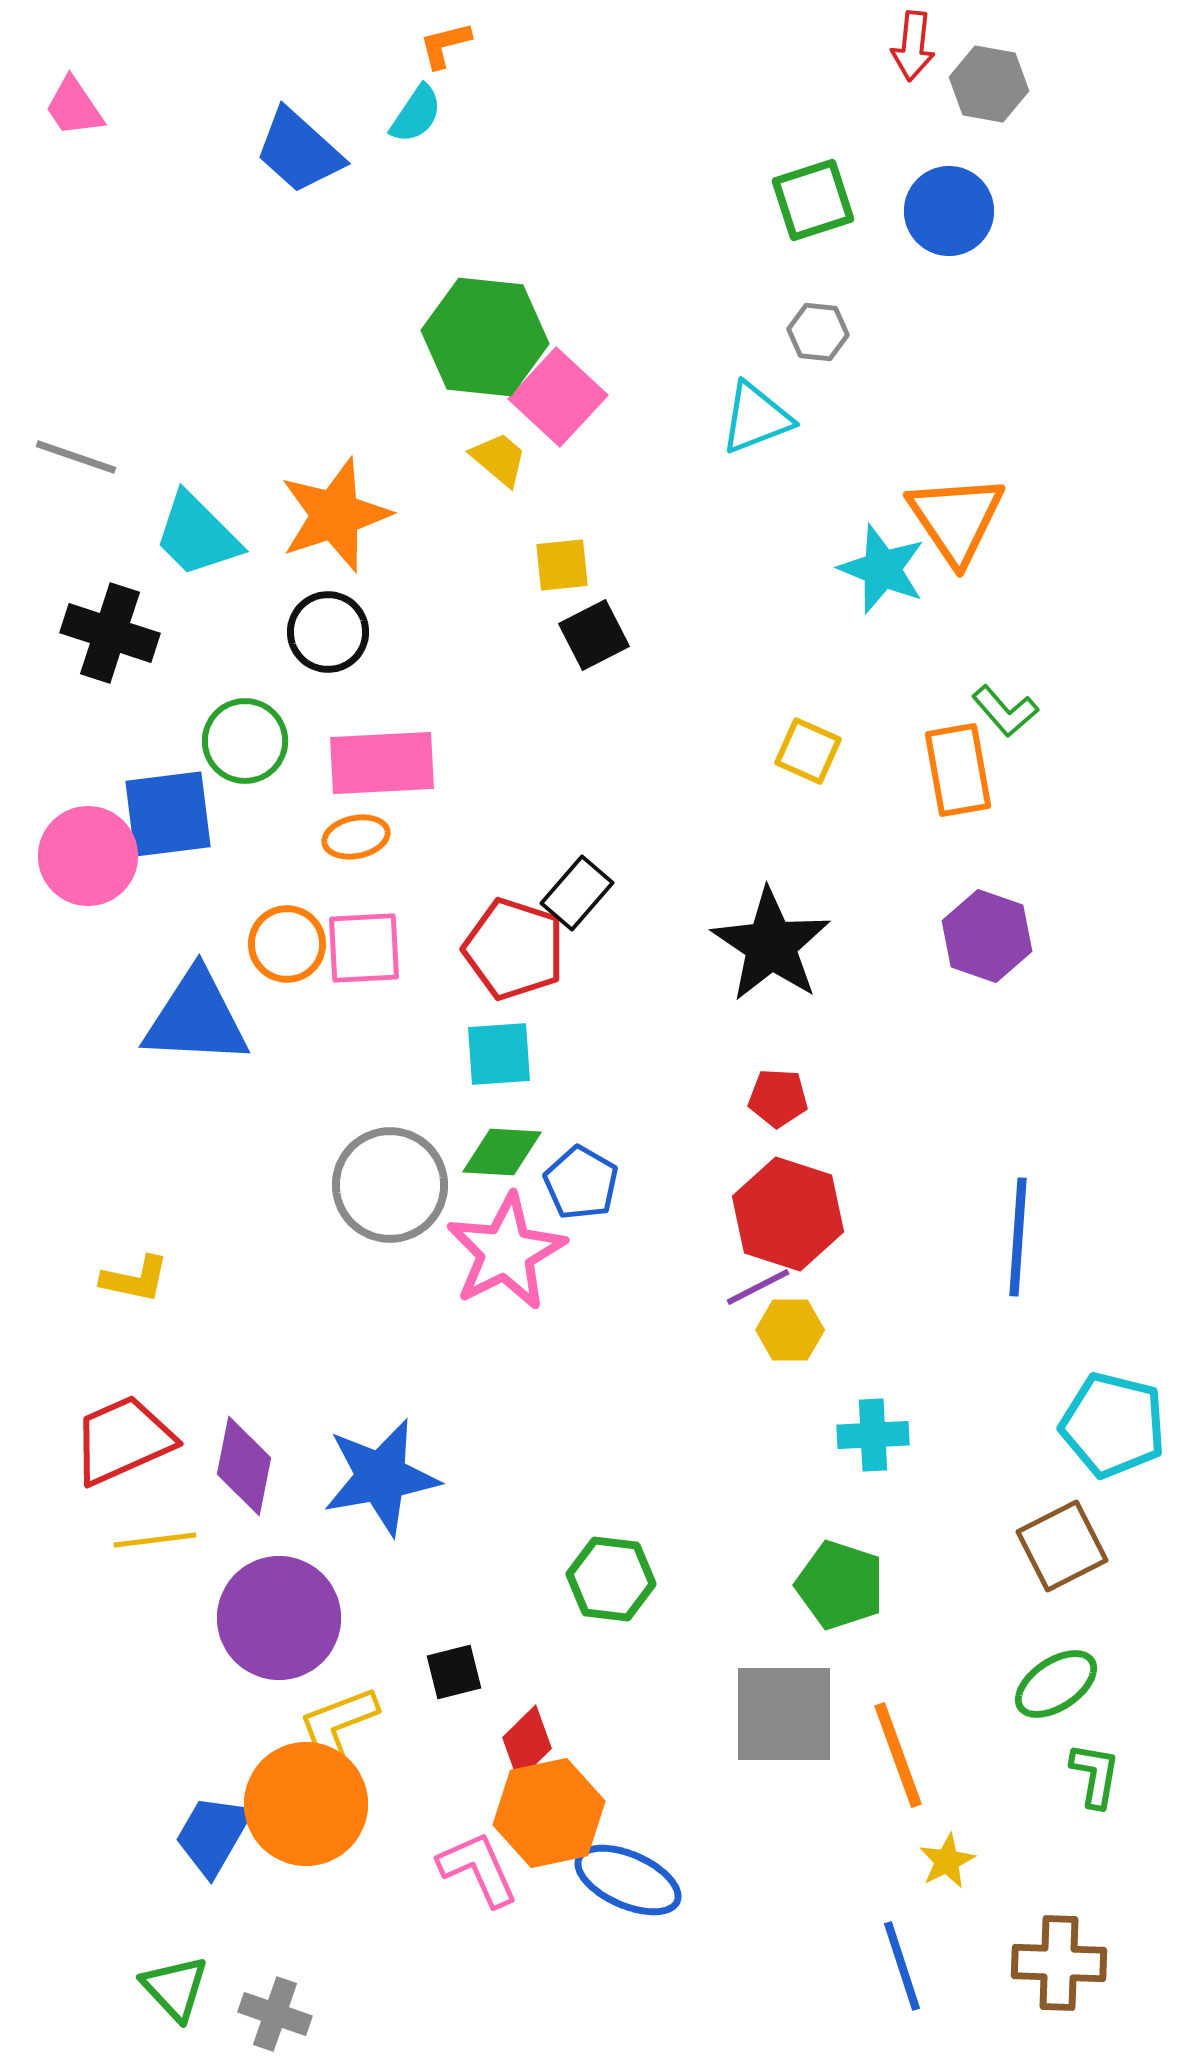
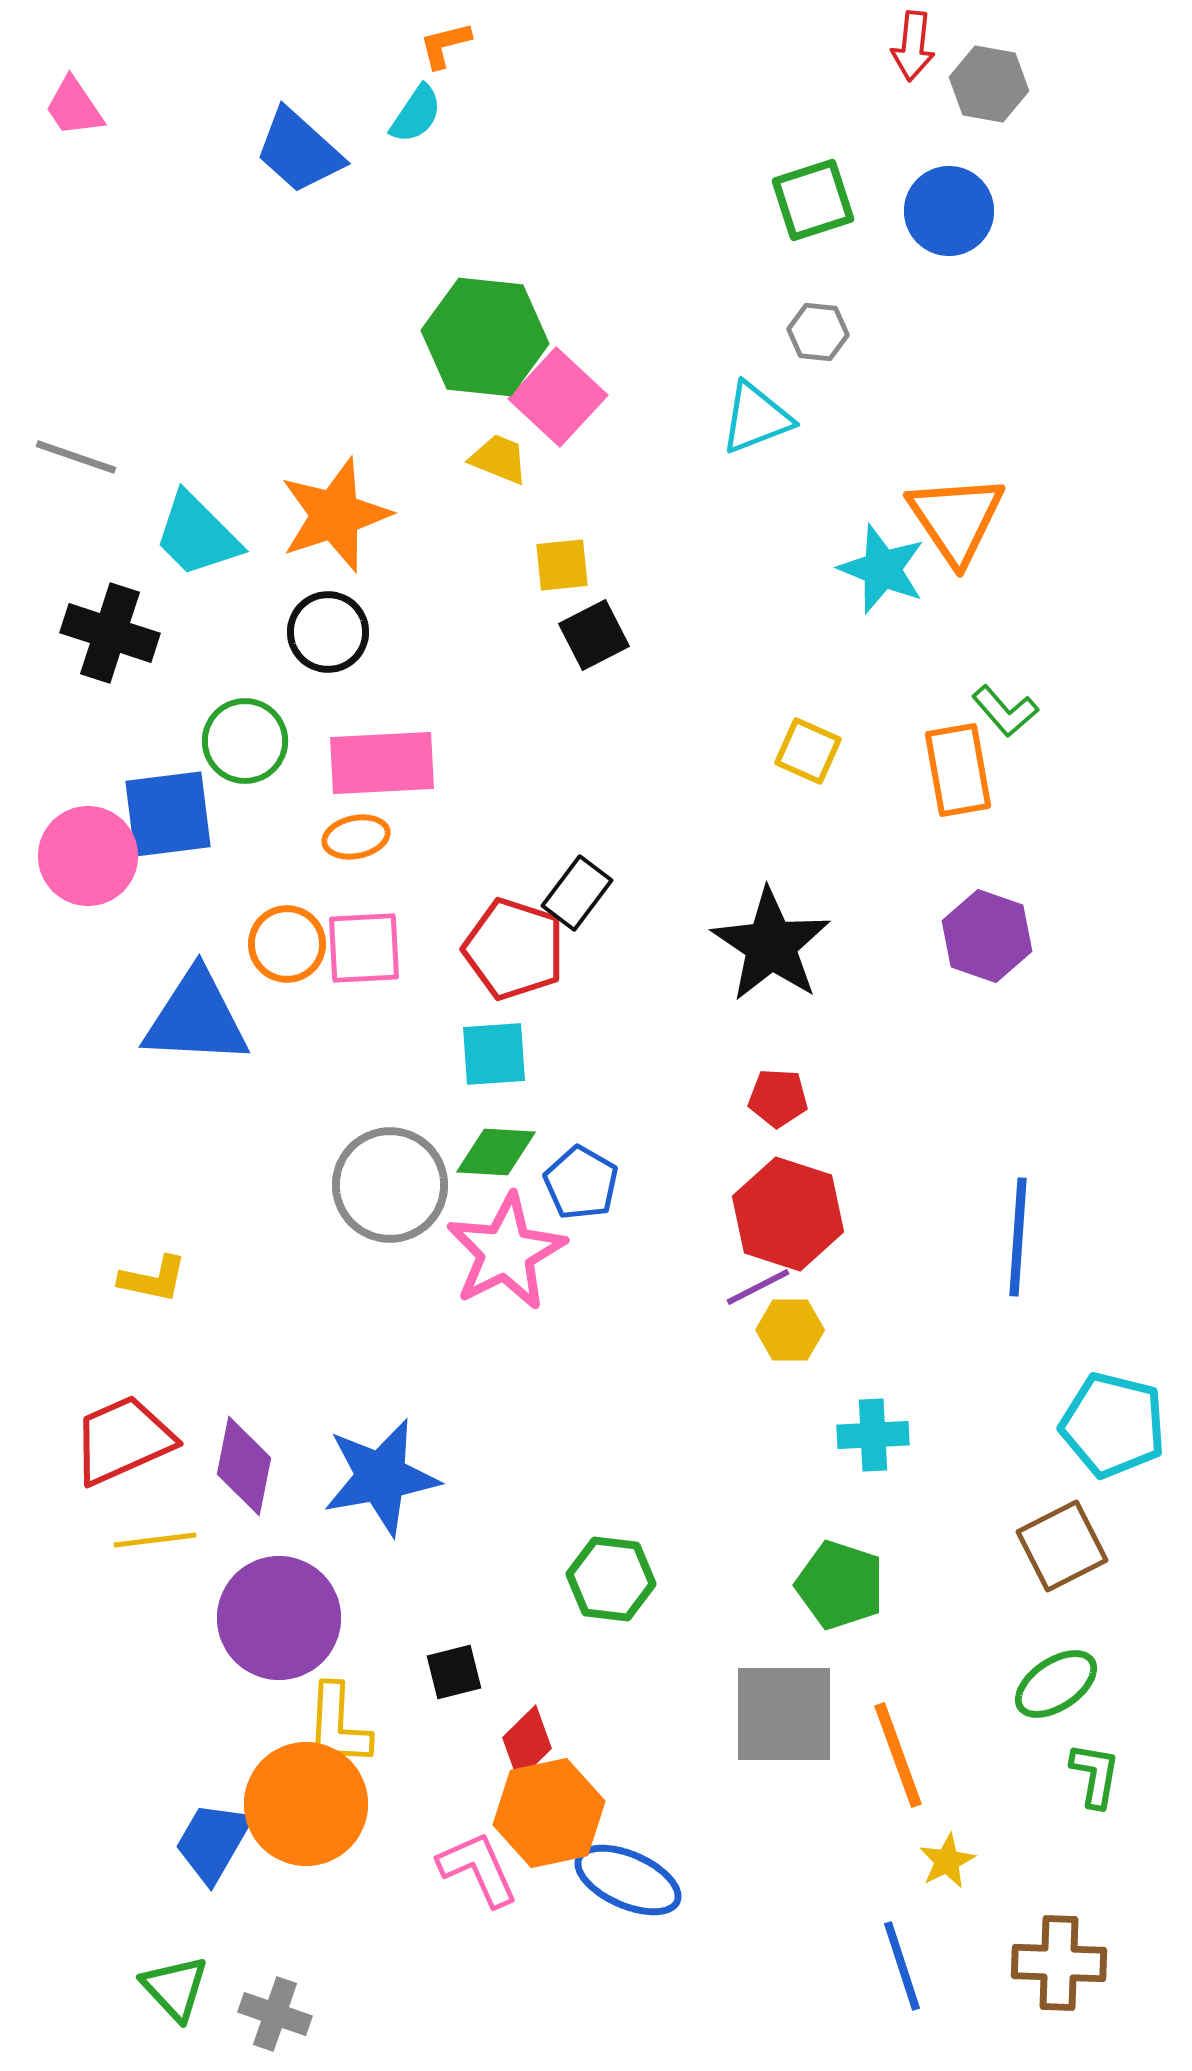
yellow trapezoid at (499, 459): rotated 18 degrees counterclockwise
black rectangle at (577, 893): rotated 4 degrees counterclockwise
cyan square at (499, 1054): moved 5 px left
green diamond at (502, 1152): moved 6 px left
yellow L-shape at (135, 1279): moved 18 px right
yellow L-shape at (338, 1725): rotated 66 degrees counterclockwise
blue trapezoid at (213, 1835): moved 7 px down
